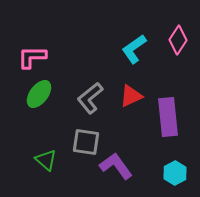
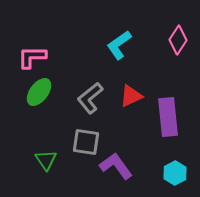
cyan L-shape: moved 15 px left, 4 px up
green ellipse: moved 2 px up
green triangle: rotated 15 degrees clockwise
